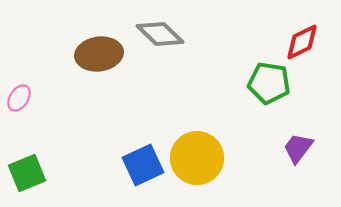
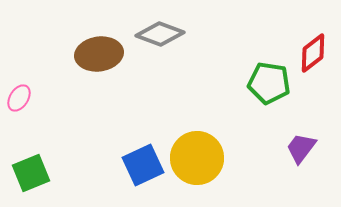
gray diamond: rotated 24 degrees counterclockwise
red diamond: moved 11 px right, 11 px down; rotated 12 degrees counterclockwise
purple trapezoid: moved 3 px right
green square: moved 4 px right
